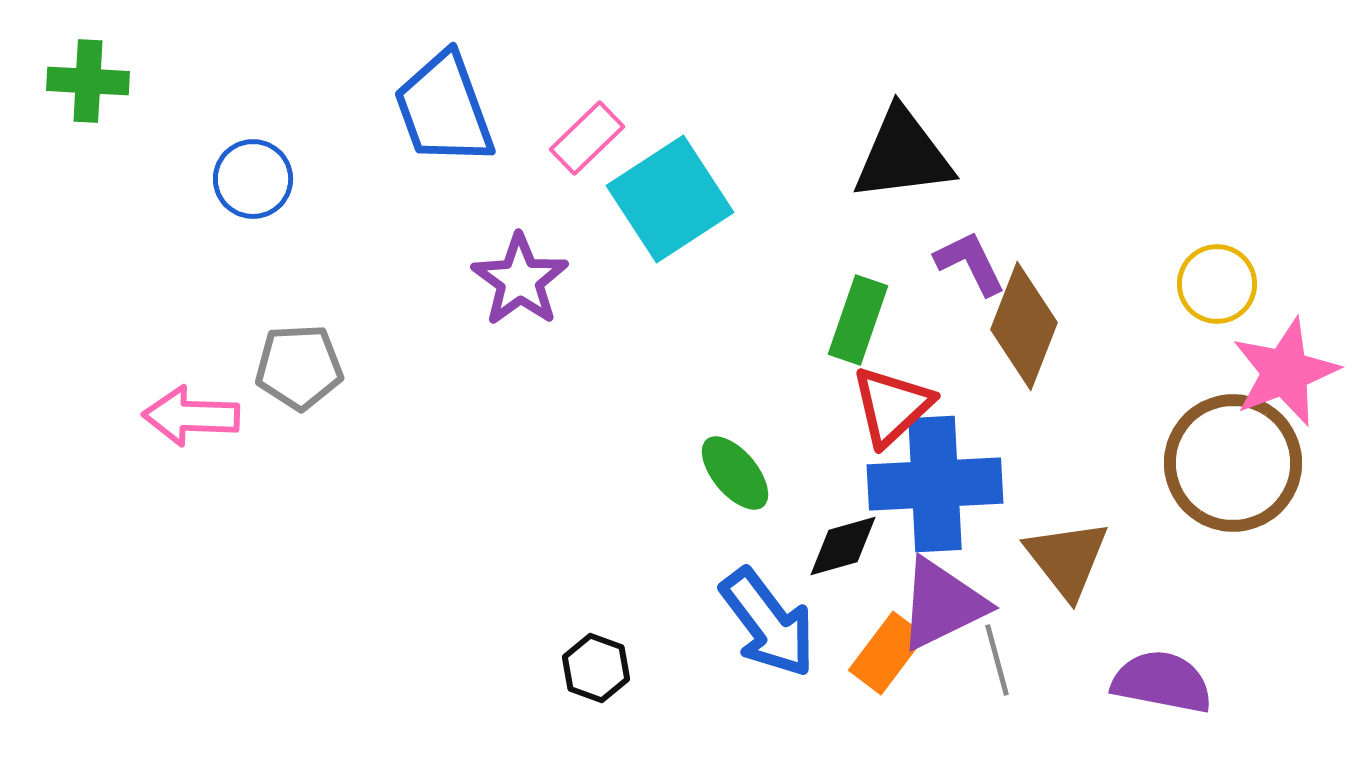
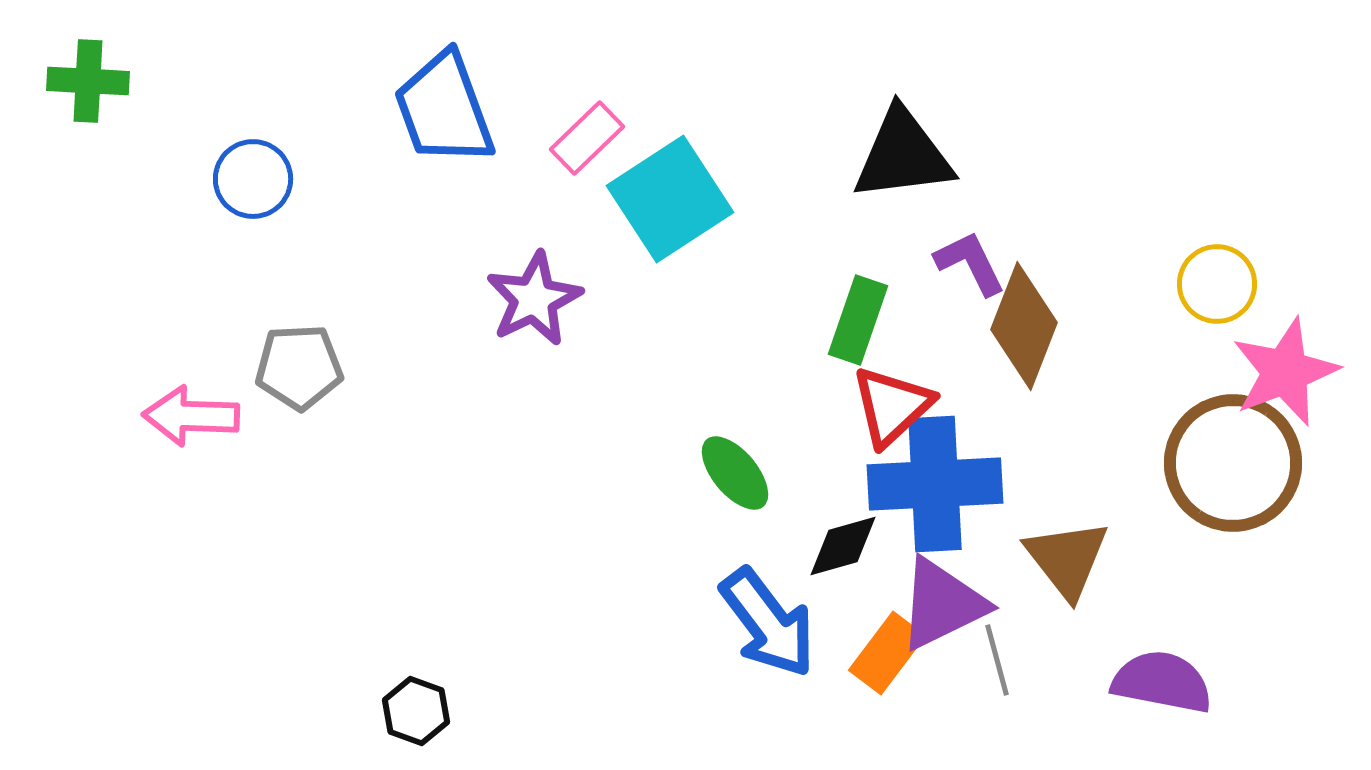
purple star: moved 14 px right, 19 px down; rotated 10 degrees clockwise
black hexagon: moved 180 px left, 43 px down
